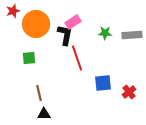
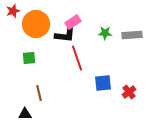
black L-shape: rotated 85 degrees clockwise
black triangle: moved 19 px left
